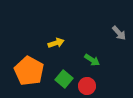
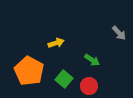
red circle: moved 2 px right
